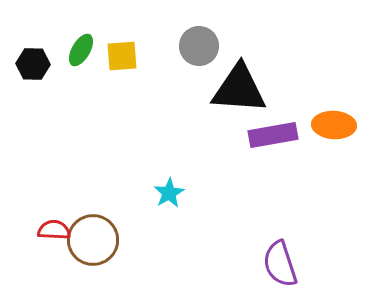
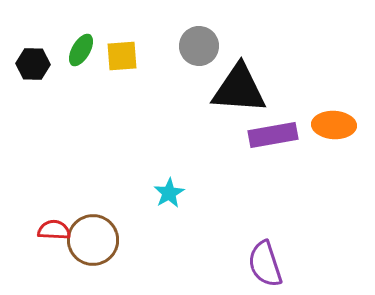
purple semicircle: moved 15 px left
